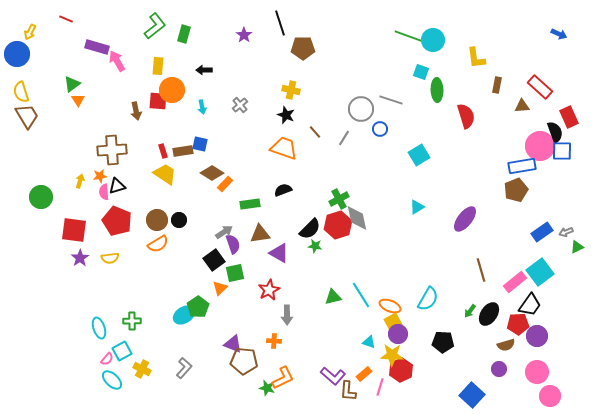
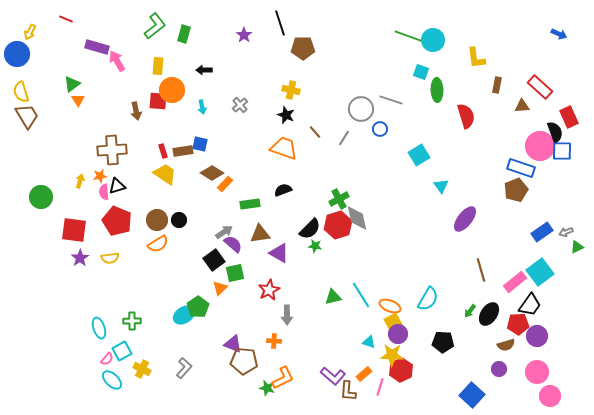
blue rectangle at (522, 166): moved 1 px left, 2 px down; rotated 28 degrees clockwise
cyan triangle at (417, 207): moved 24 px right, 21 px up; rotated 35 degrees counterclockwise
purple semicircle at (233, 244): rotated 30 degrees counterclockwise
